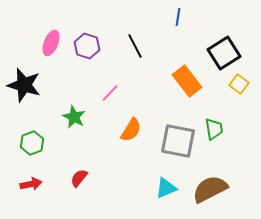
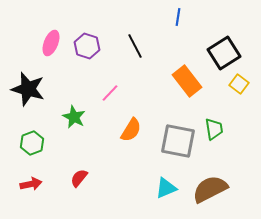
black star: moved 4 px right, 4 px down
